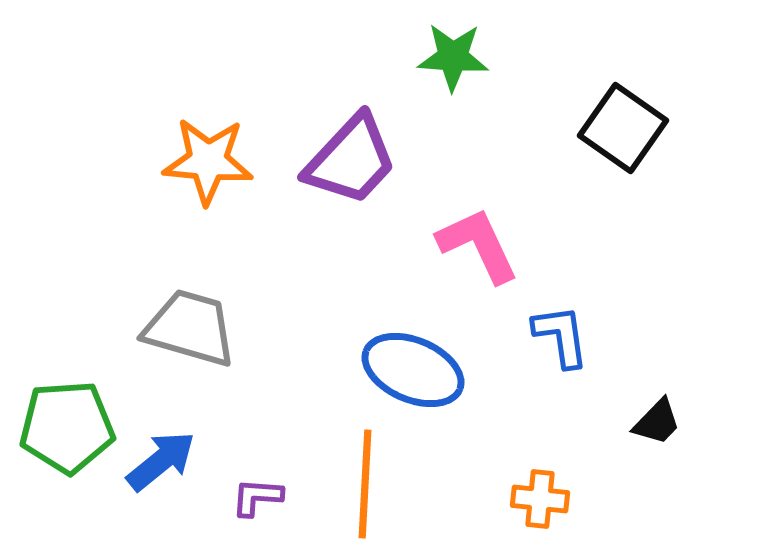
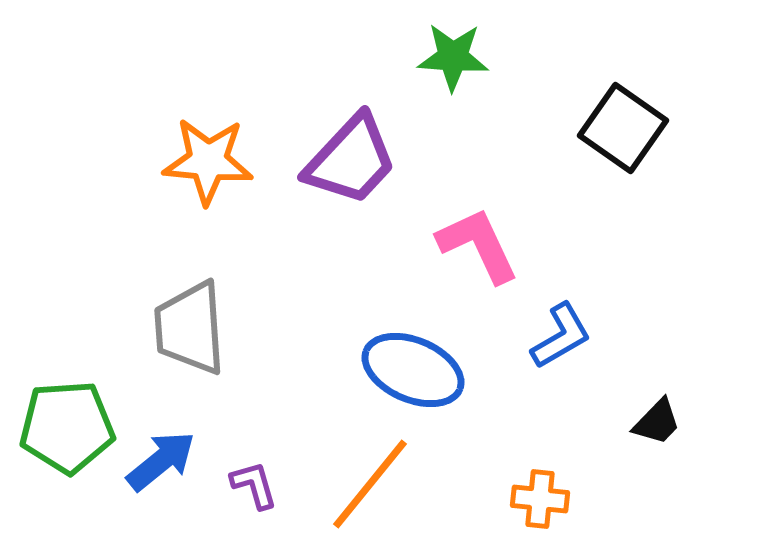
gray trapezoid: rotated 110 degrees counterclockwise
blue L-shape: rotated 68 degrees clockwise
orange line: moved 5 px right; rotated 36 degrees clockwise
purple L-shape: moved 3 px left, 12 px up; rotated 70 degrees clockwise
